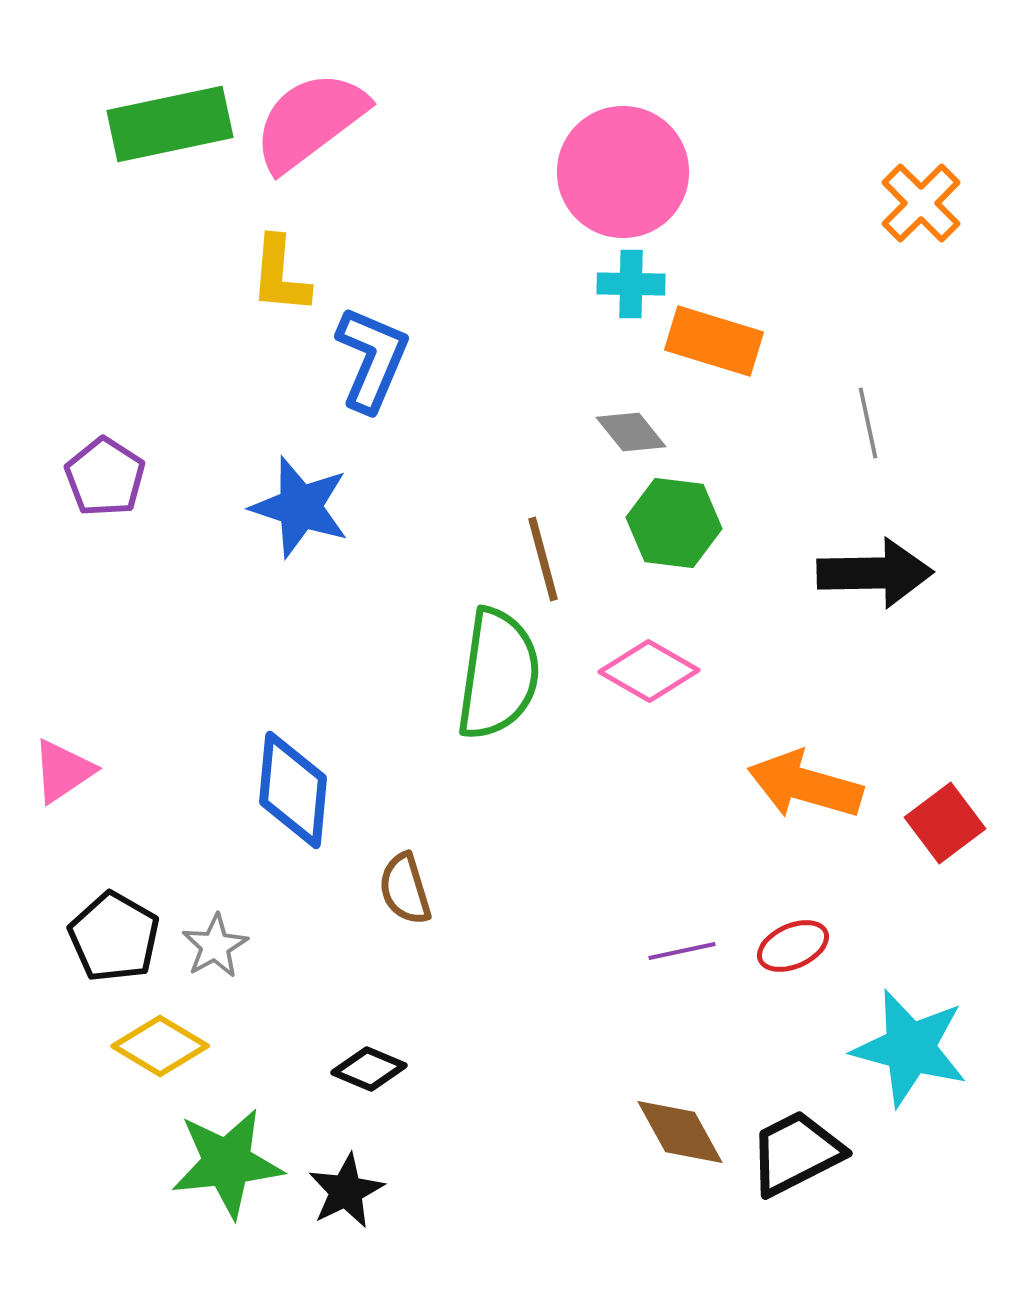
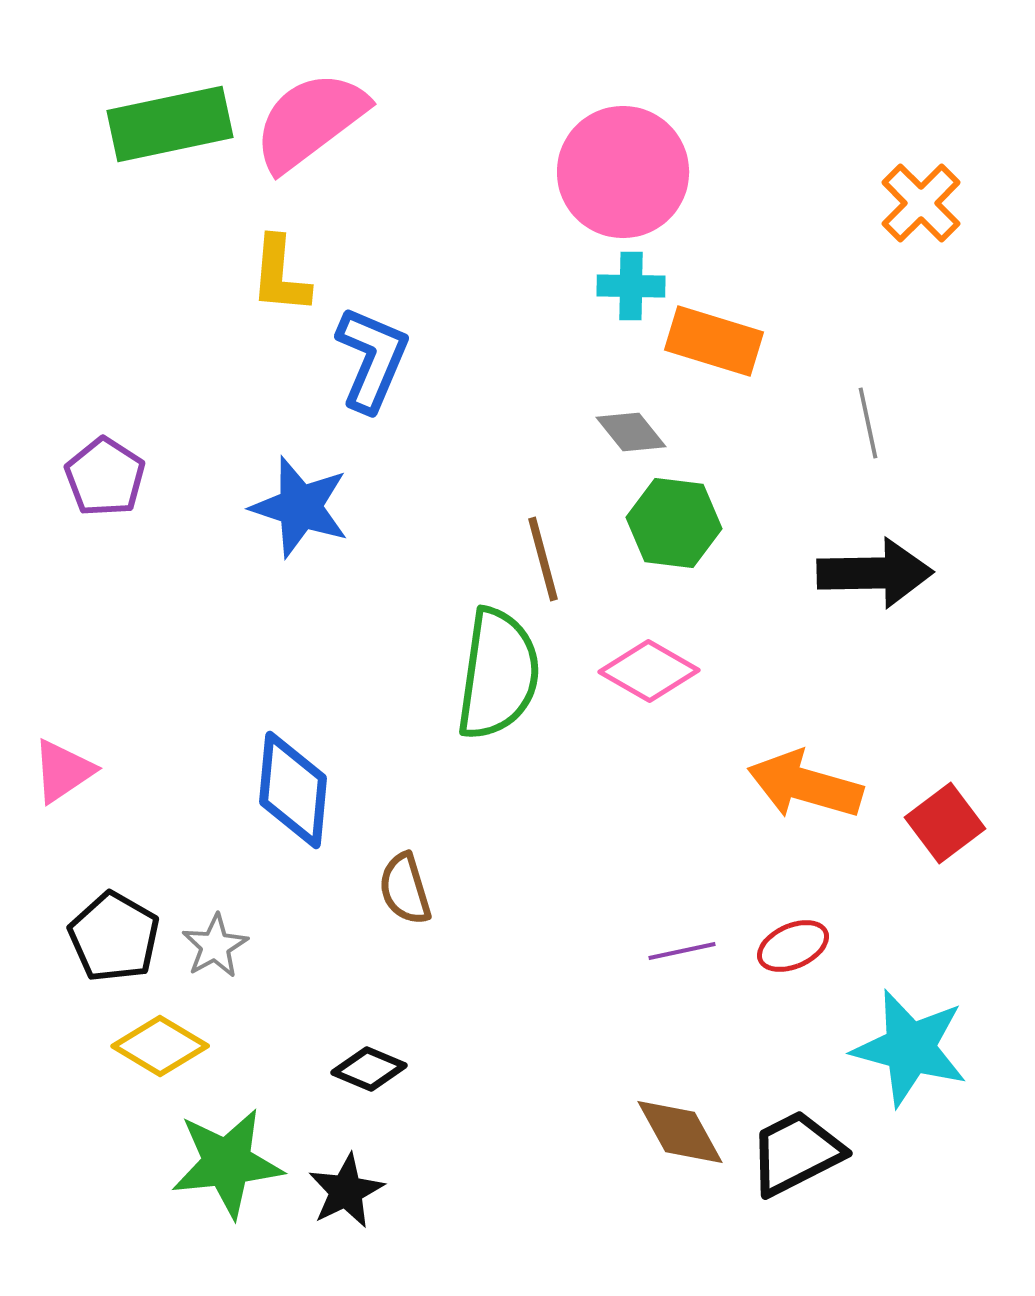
cyan cross: moved 2 px down
